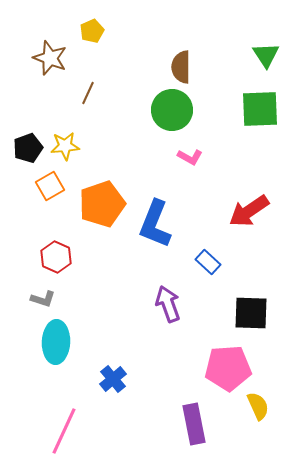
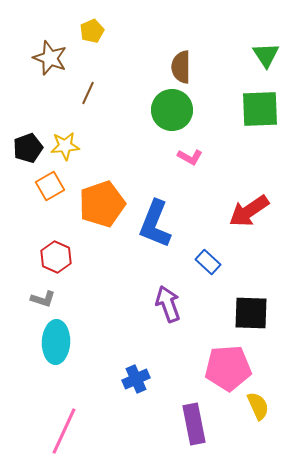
blue cross: moved 23 px right; rotated 16 degrees clockwise
